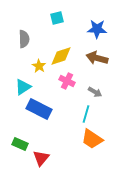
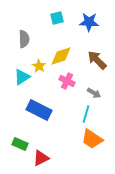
blue star: moved 8 px left, 7 px up
brown arrow: moved 2 px down; rotated 30 degrees clockwise
cyan triangle: moved 1 px left, 10 px up
gray arrow: moved 1 px left, 1 px down
blue rectangle: moved 1 px down
red triangle: rotated 24 degrees clockwise
